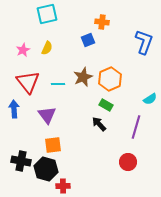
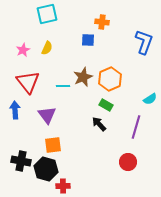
blue square: rotated 24 degrees clockwise
cyan line: moved 5 px right, 2 px down
blue arrow: moved 1 px right, 1 px down
